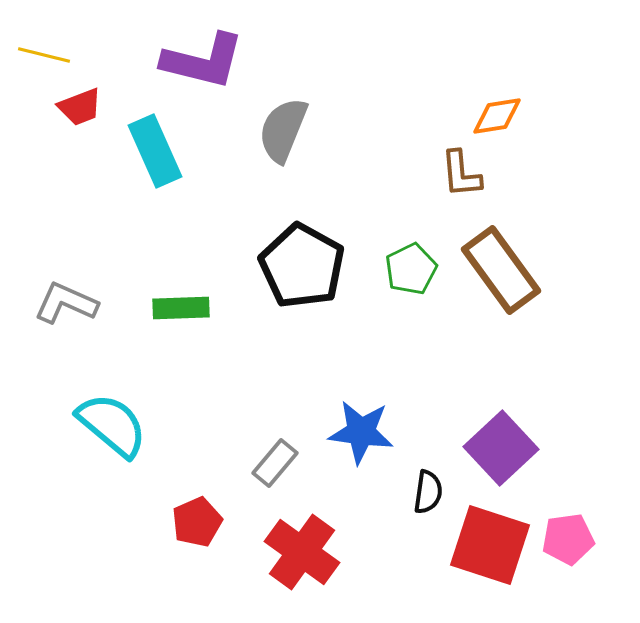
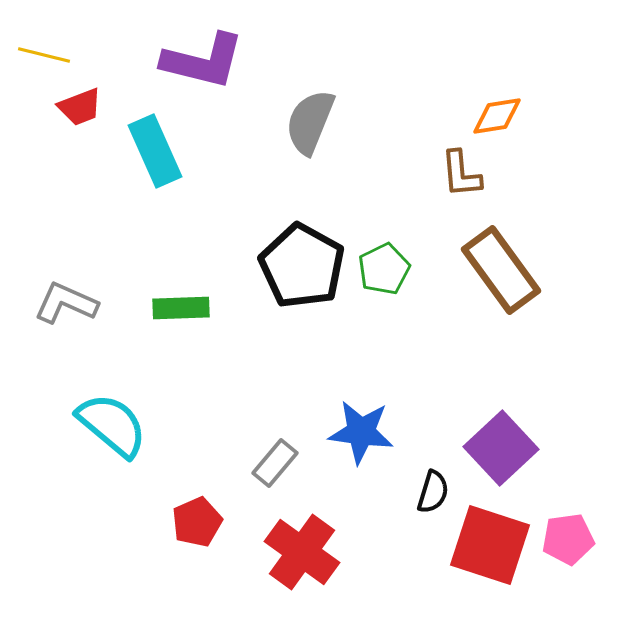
gray semicircle: moved 27 px right, 8 px up
green pentagon: moved 27 px left
black semicircle: moved 5 px right; rotated 9 degrees clockwise
